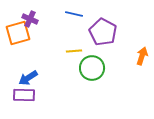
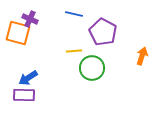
orange square: rotated 30 degrees clockwise
